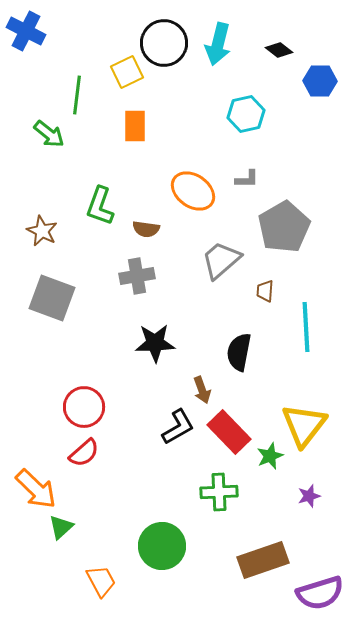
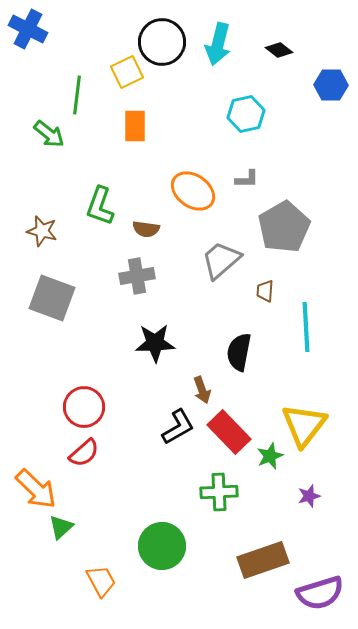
blue cross: moved 2 px right, 2 px up
black circle: moved 2 px left, 1 px up
blue hexagon: moved 11 px right, 4 px down
brown star: rotated 12 degrees counterclockwise
